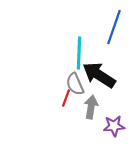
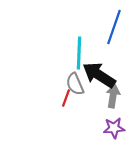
gray arrow: moved 22 px right, 11 px up
purple star: moved 2 px down
